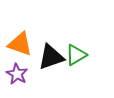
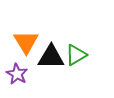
orange triangle: moved 6 px right, 2 px up; rotated 40 degrees clockwise
black triangle: rotated 20 degrees clockwise
